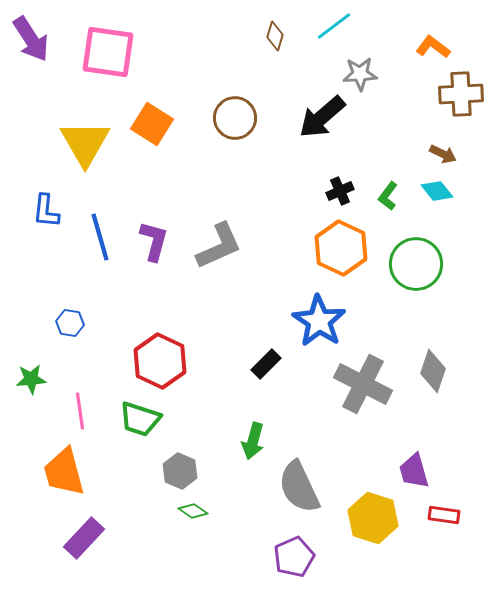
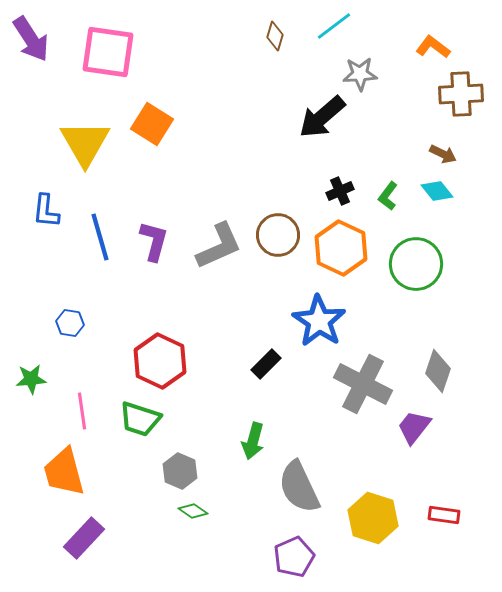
brown circle: moved 43 px right, 117 px down
gray diamond: moved 5 px right
pink line: moved 2 px right
purple trapezoid: moved 44 px up; rotated 54 degrees clockwise
